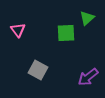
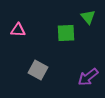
green triangle: moved 1 px right, 1 px up; rotated 28 degrees counterclockwise
pink triangle: rotated 49 degrees counterclockwise
